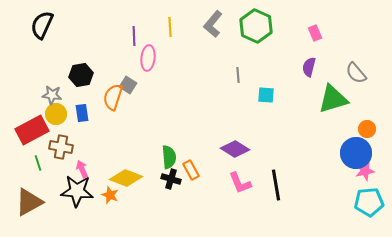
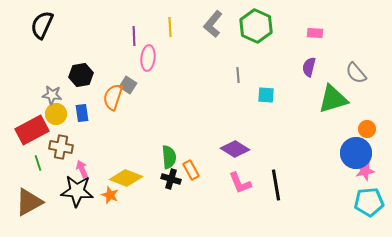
pink rectangle: rotated 63 degrees counterclockwise
